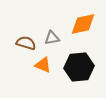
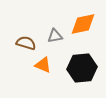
gray triangle: moved 3 px right, 2 px up
black hexagon: moved 3 px right, 1 px down
